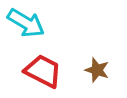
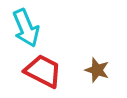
cyan arrow: moved 5 px down; rotated 36 degrees clockwise
